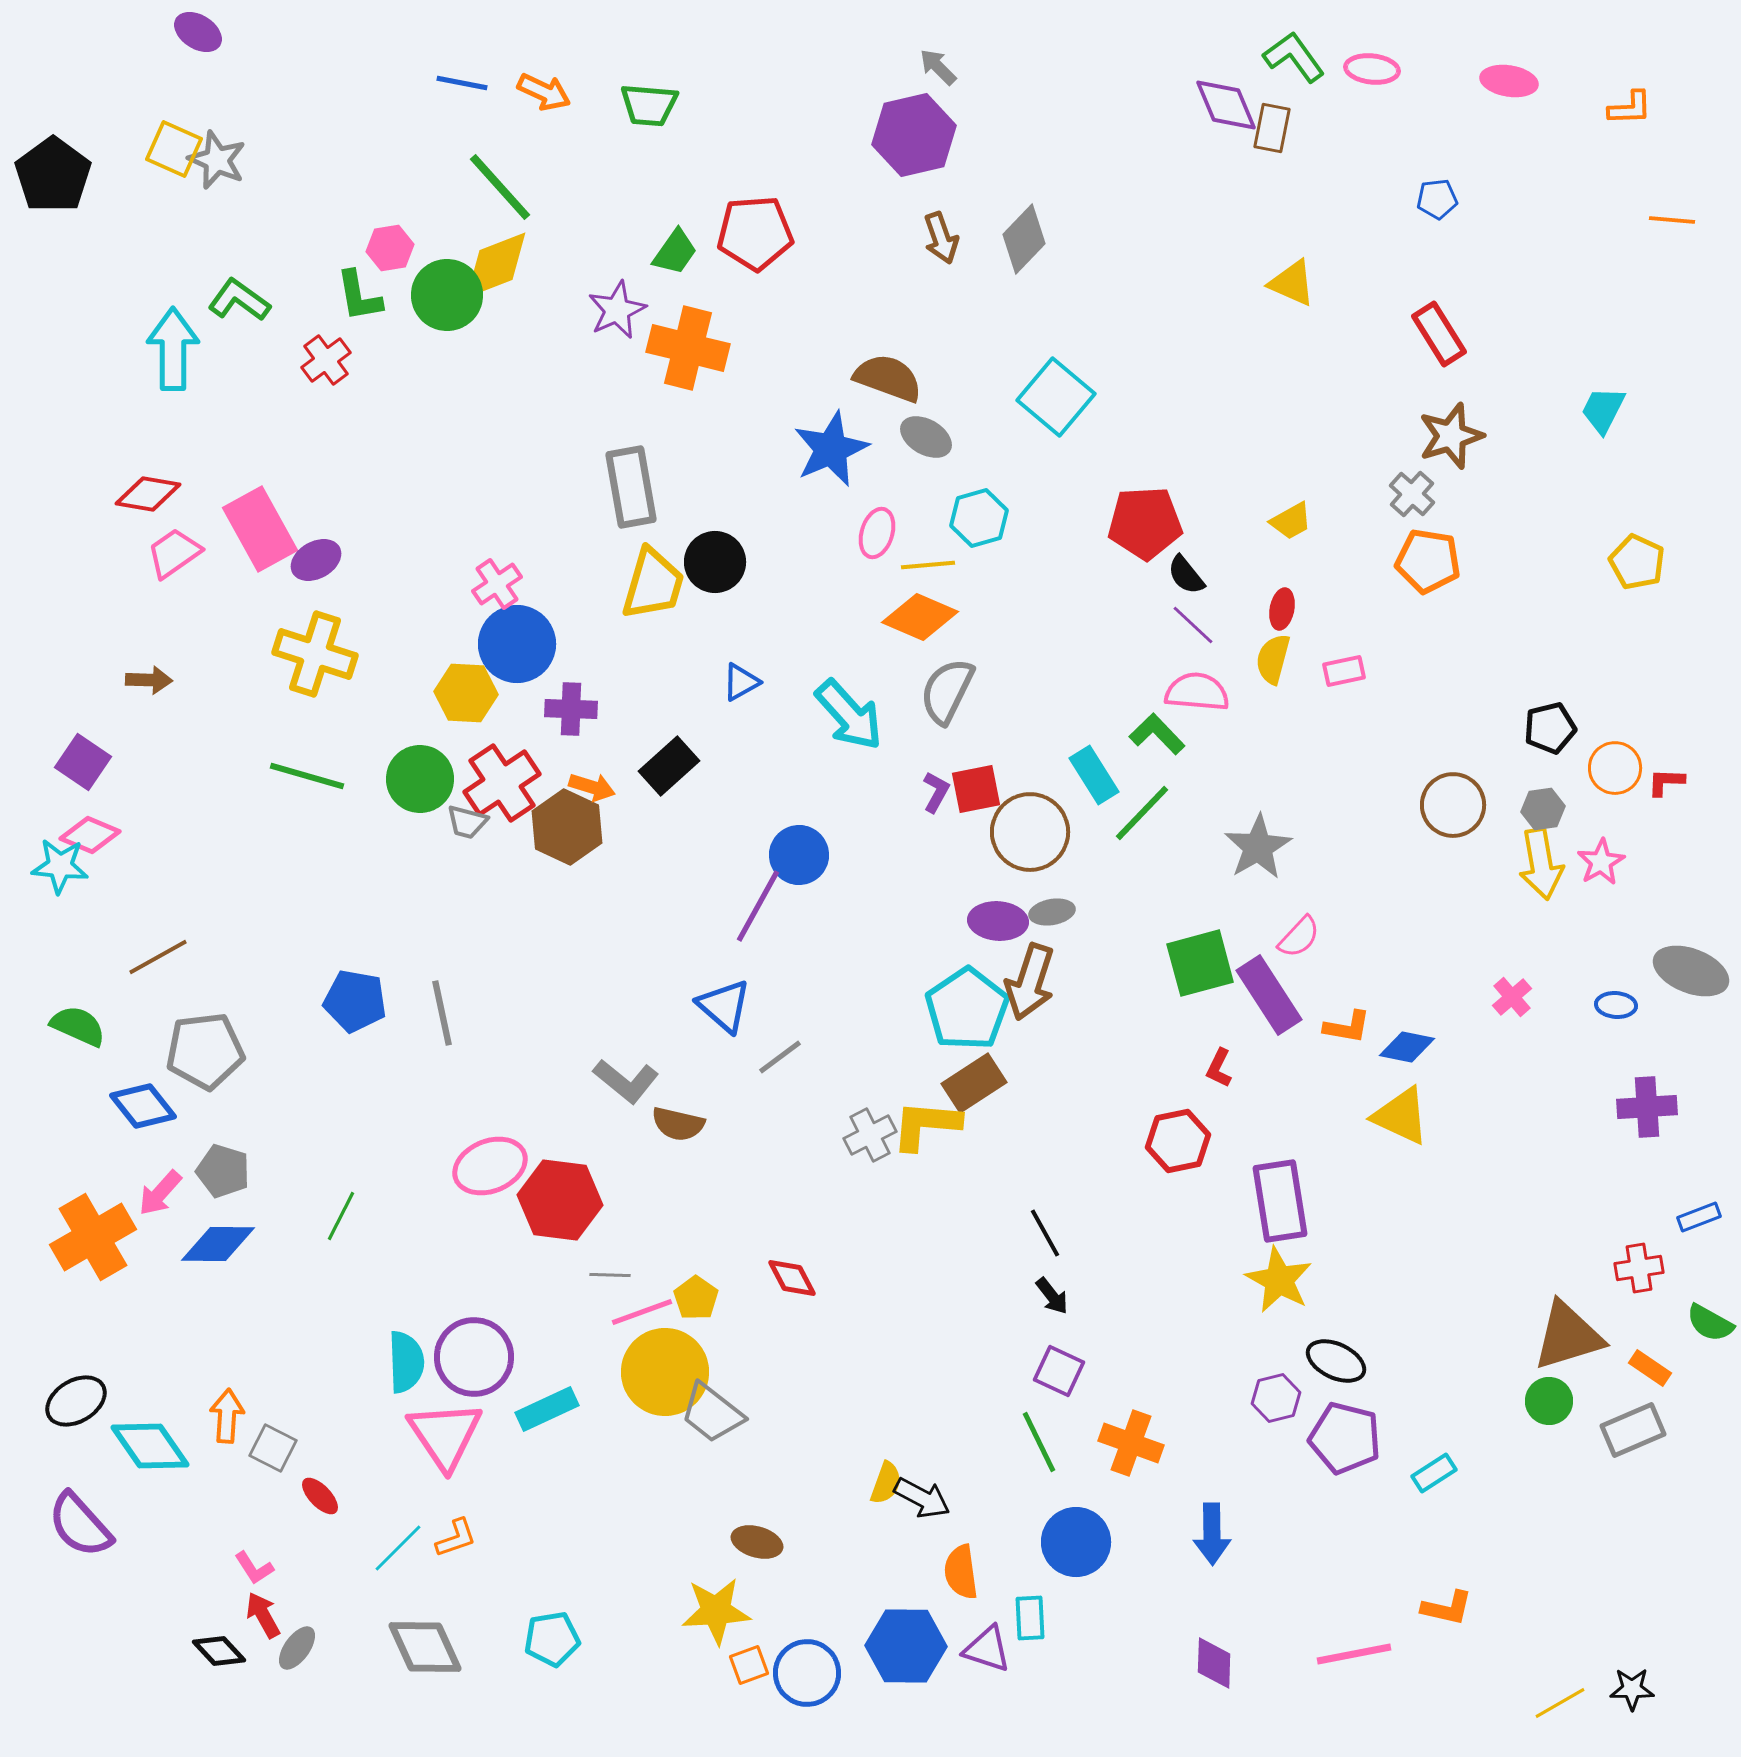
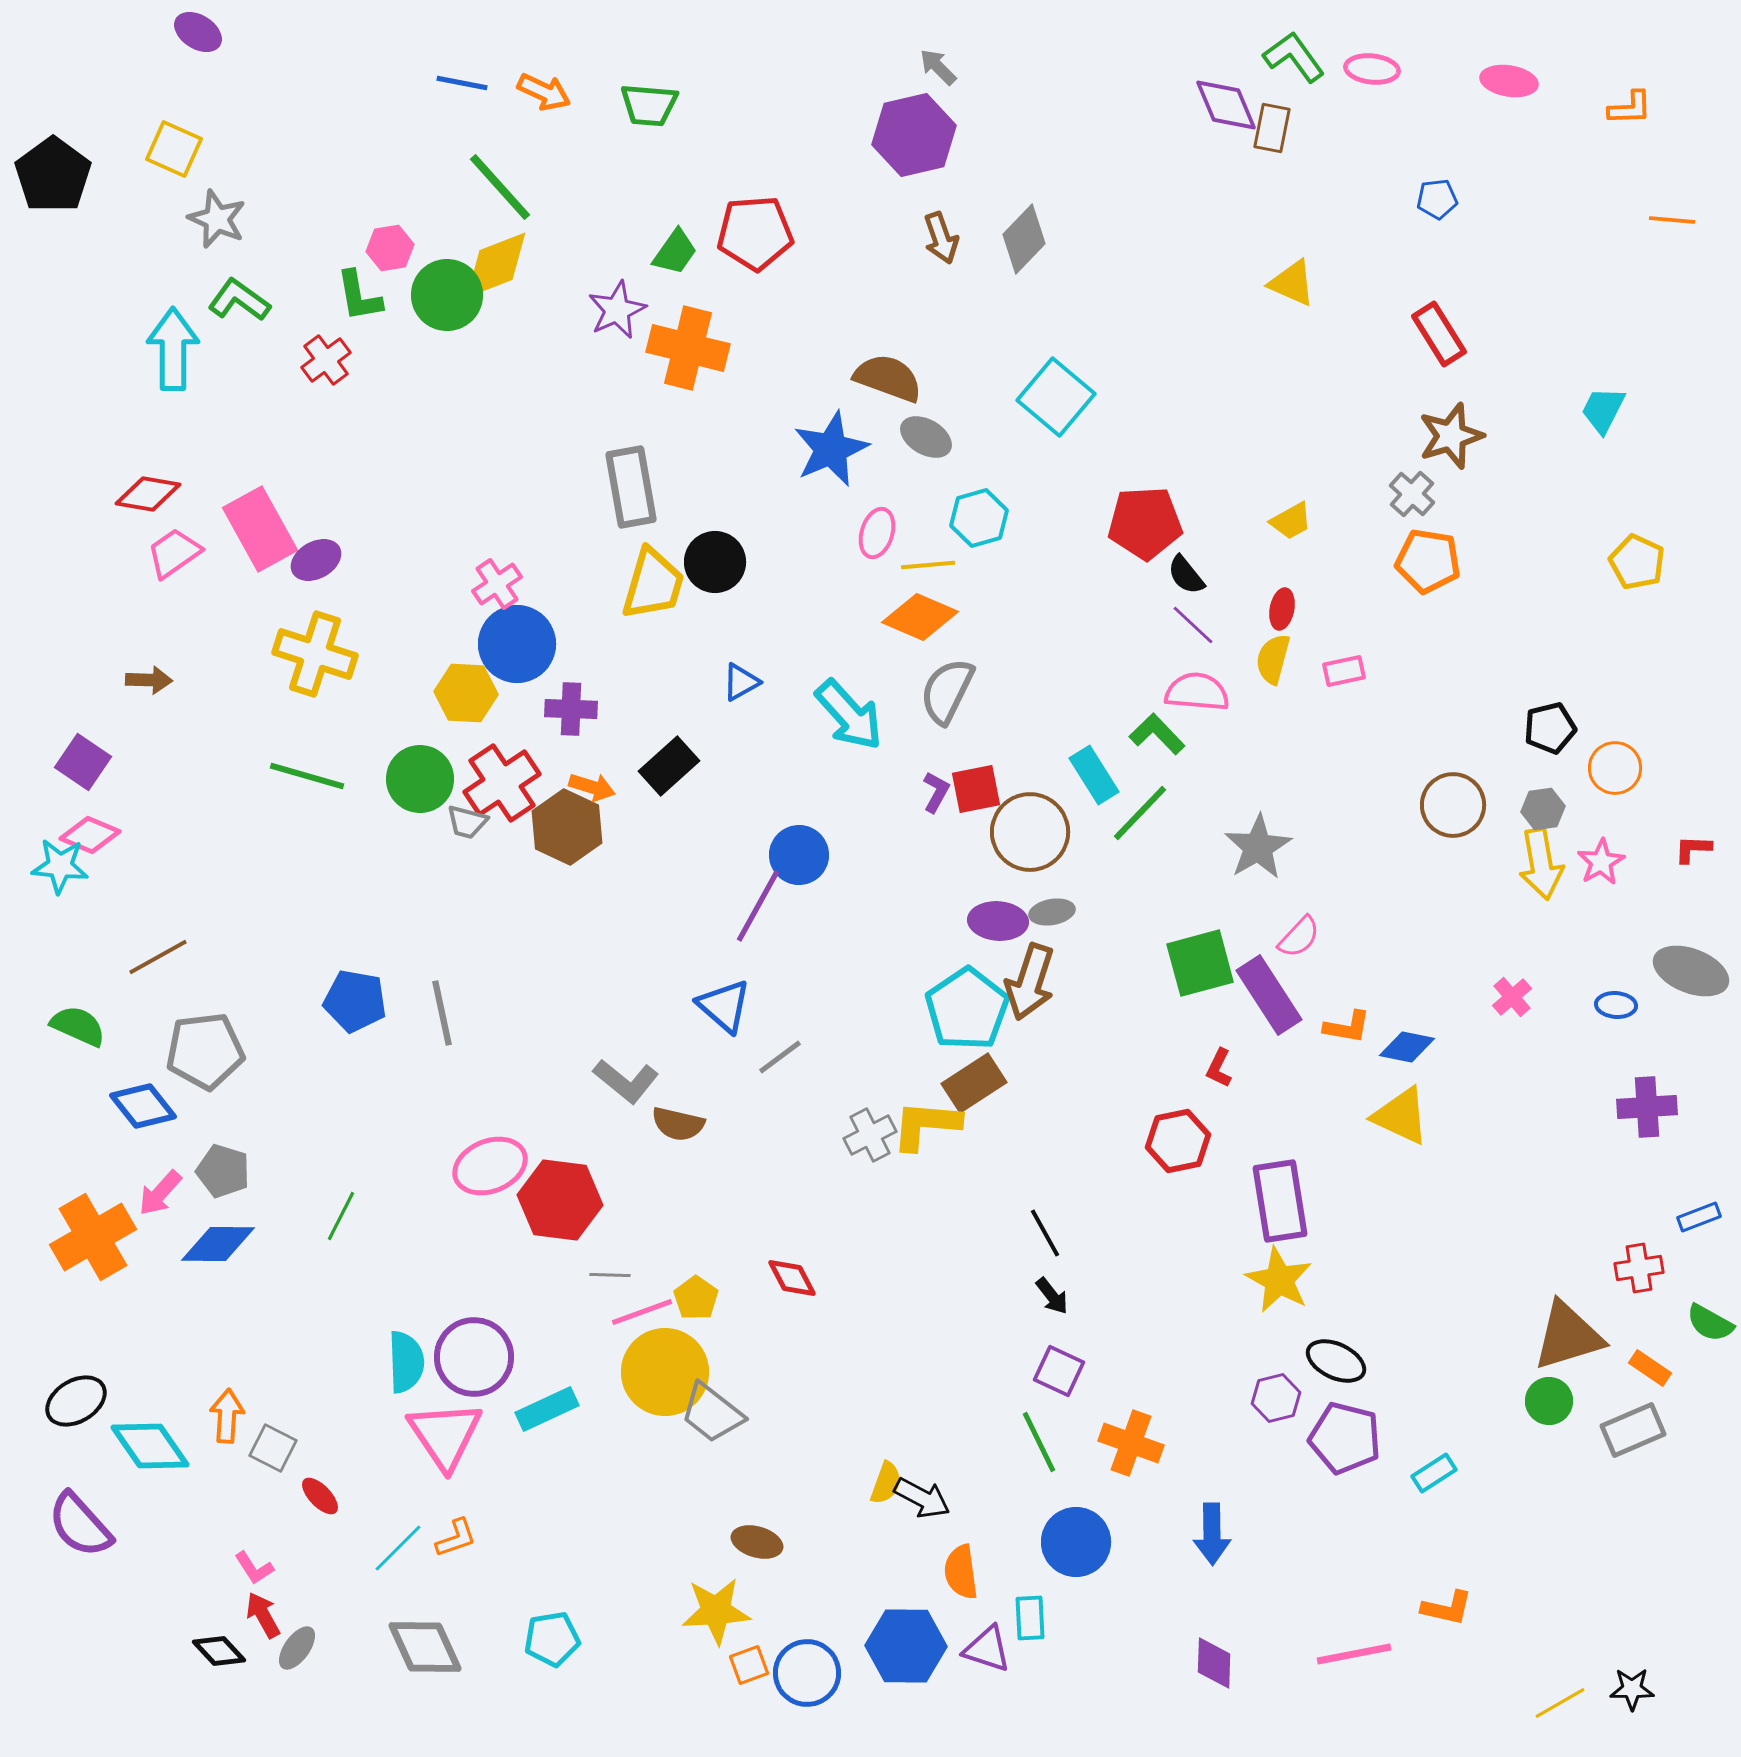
gray star at (217, 160): moved 59 px down
red L-shape at (1666, 782): moved 27 px right, 67 px down
green line at (1142, 813): moved 2 px left
